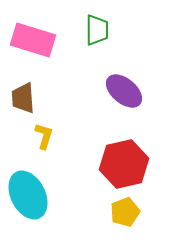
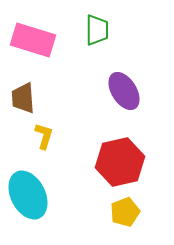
purple ellipse: rotated 18 degrees clockwise
red hexagon: moved 4 px left, 2 px up
